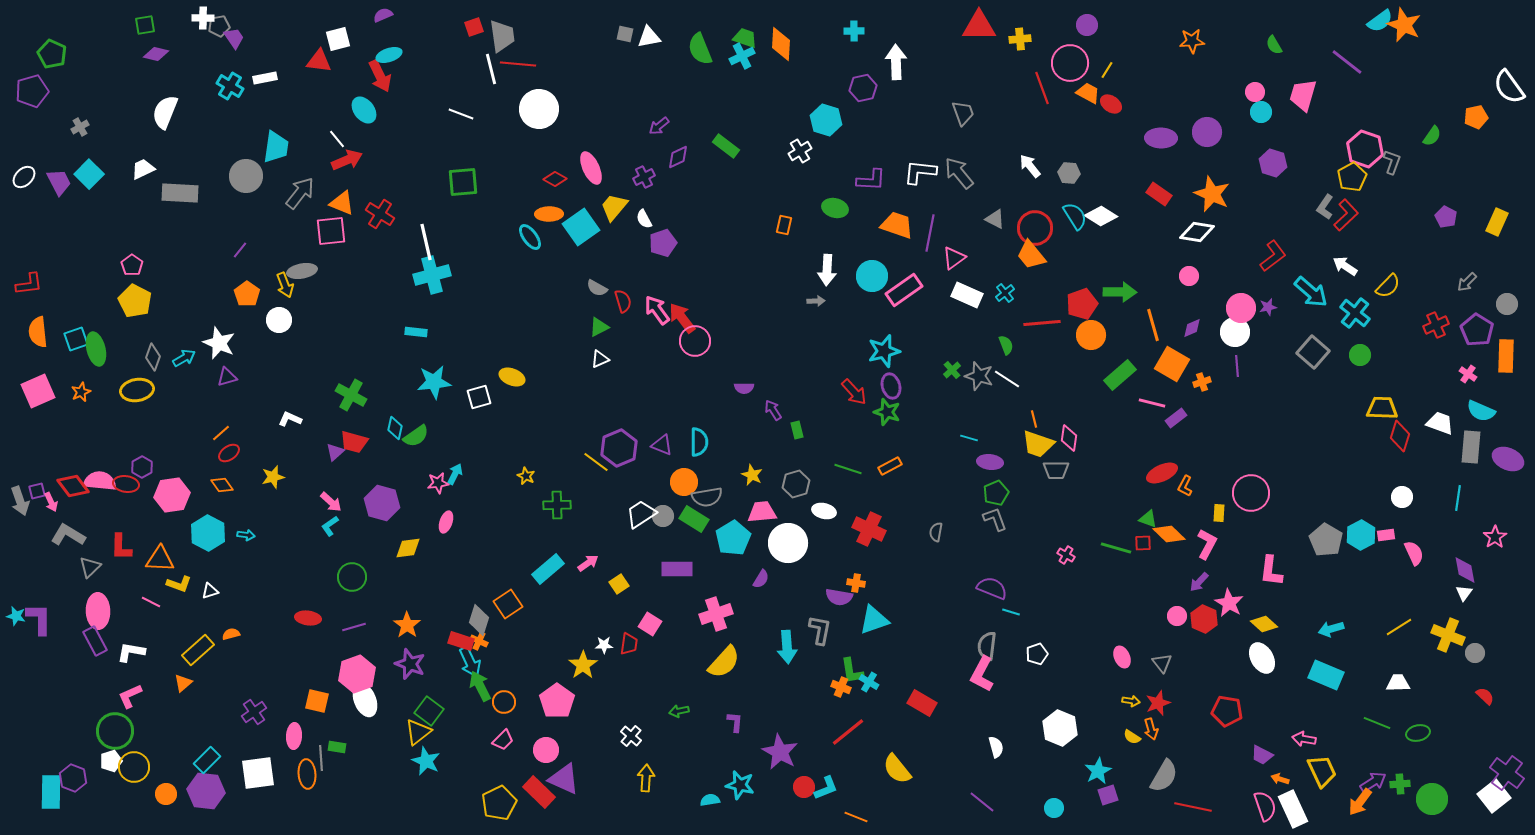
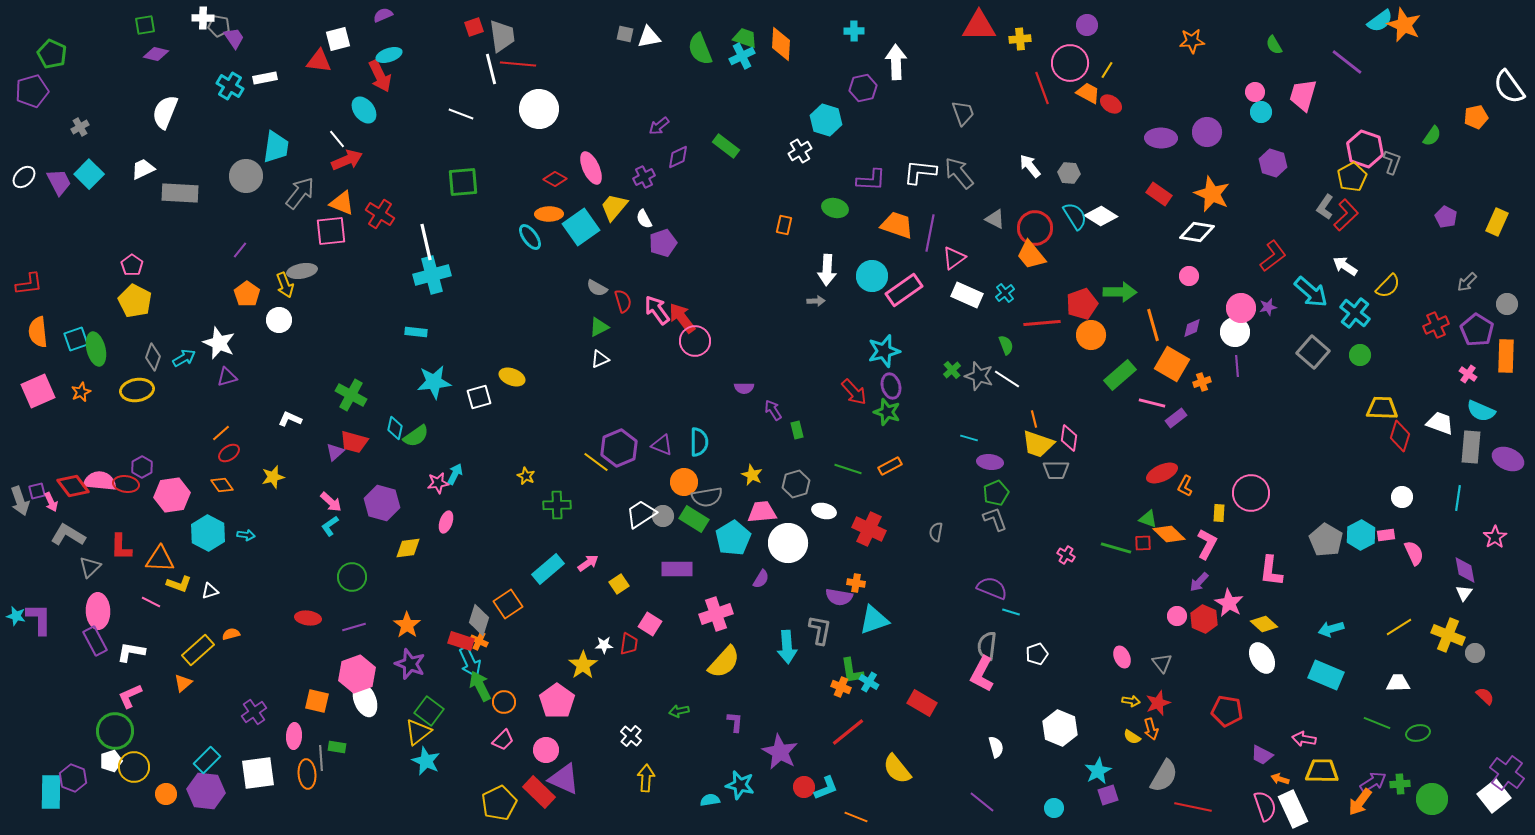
gray pentagon at (219, 26): rotated 20 degrees clockwise
yellow trapezoid at (1322, 771): rotated 64 degrees counterclockwise
